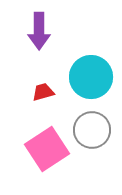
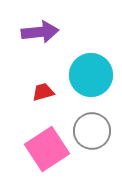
purple arrow: moved 1 px right, 1 px down; rotated 96 degrees counterclockwise
cyan circle: moved 2 px up
gray circle: moved 1 px down
